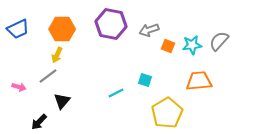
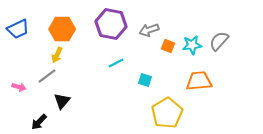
gray line: moved 1 px left
cyan line: moved 30 px up
